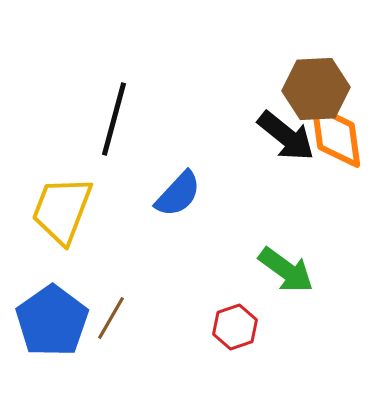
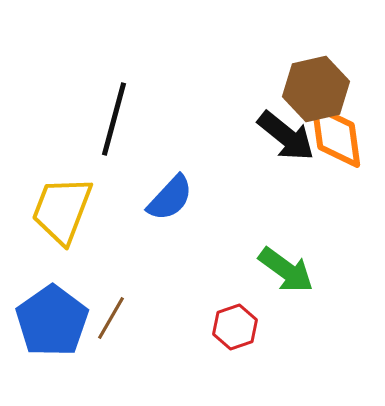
brown hexagon: rotated 10 degrees counterclockwise
blue semicircle: moved 8 px left, 4 px down
